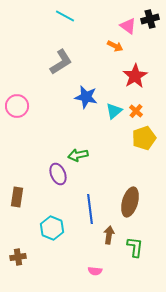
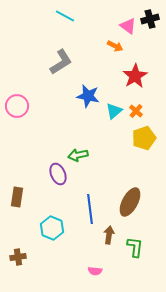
blue star: moved 2 px right, 1 px up
brown ellipse: rotated 12 degrees clockwise
